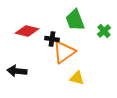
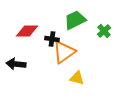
green trapezoid: rotated 85 degrees clockwise
red diamond: rotated 15 degrees counterclockwise
black arrow: moved 1 px left, 7 px up
